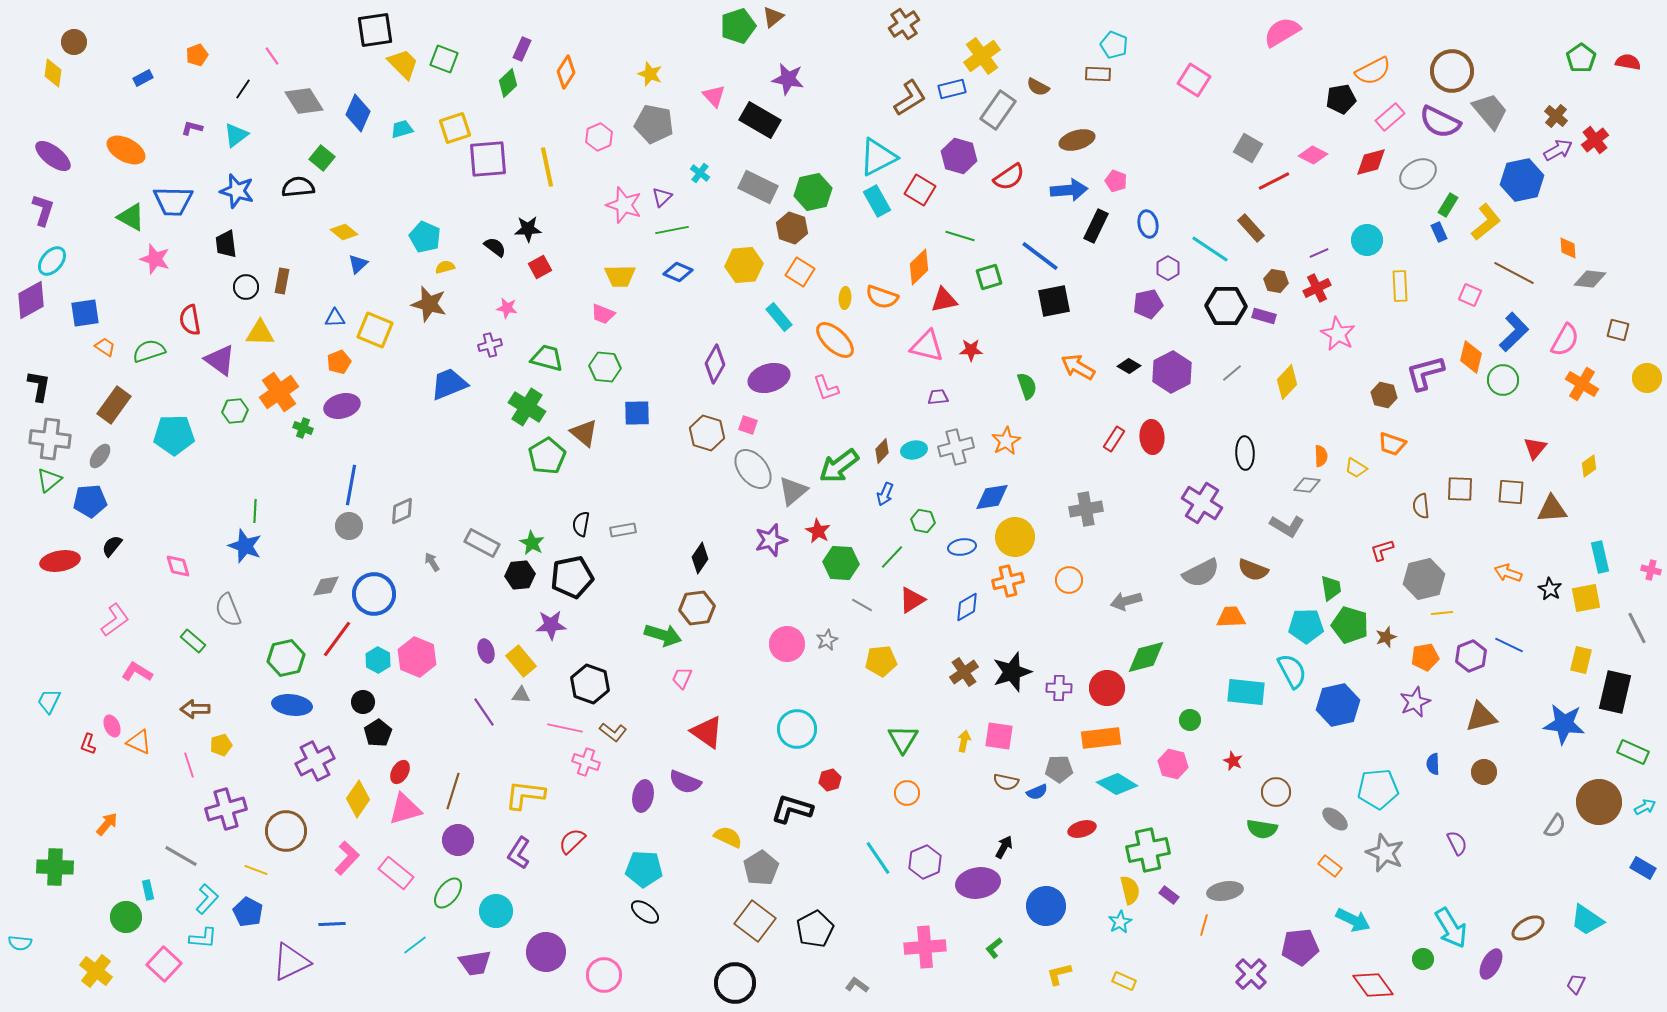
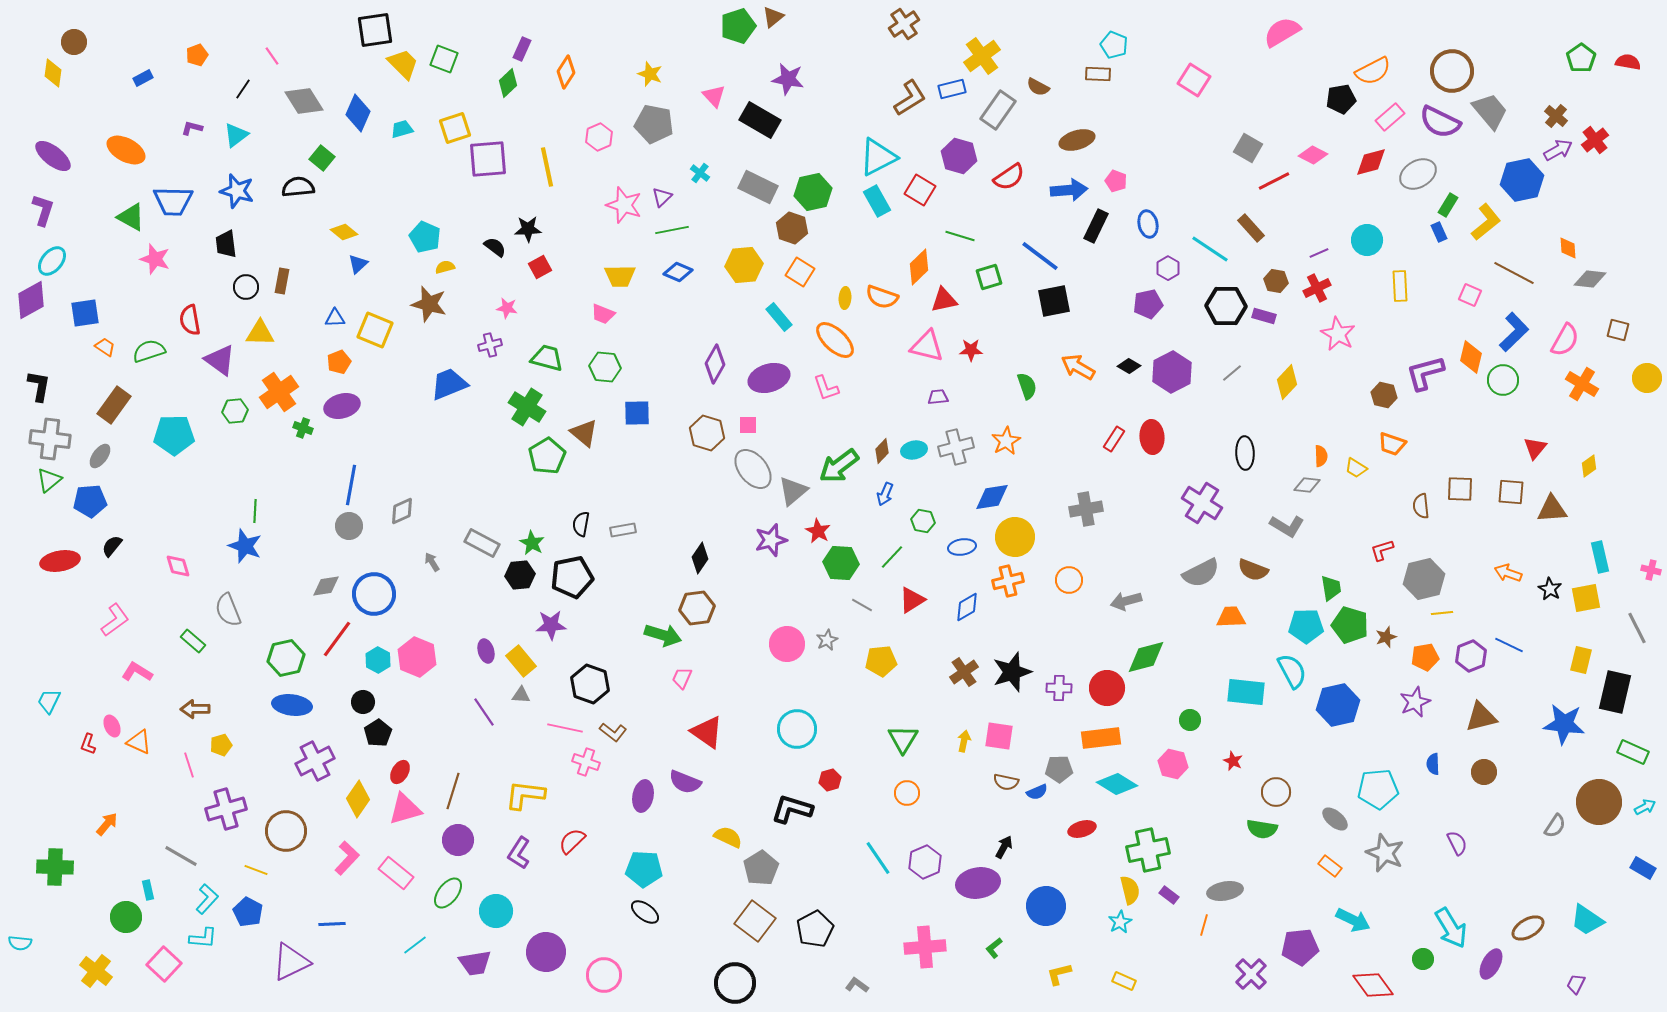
pink square at (748, 425): rotated 18 degrees counterclockwise
